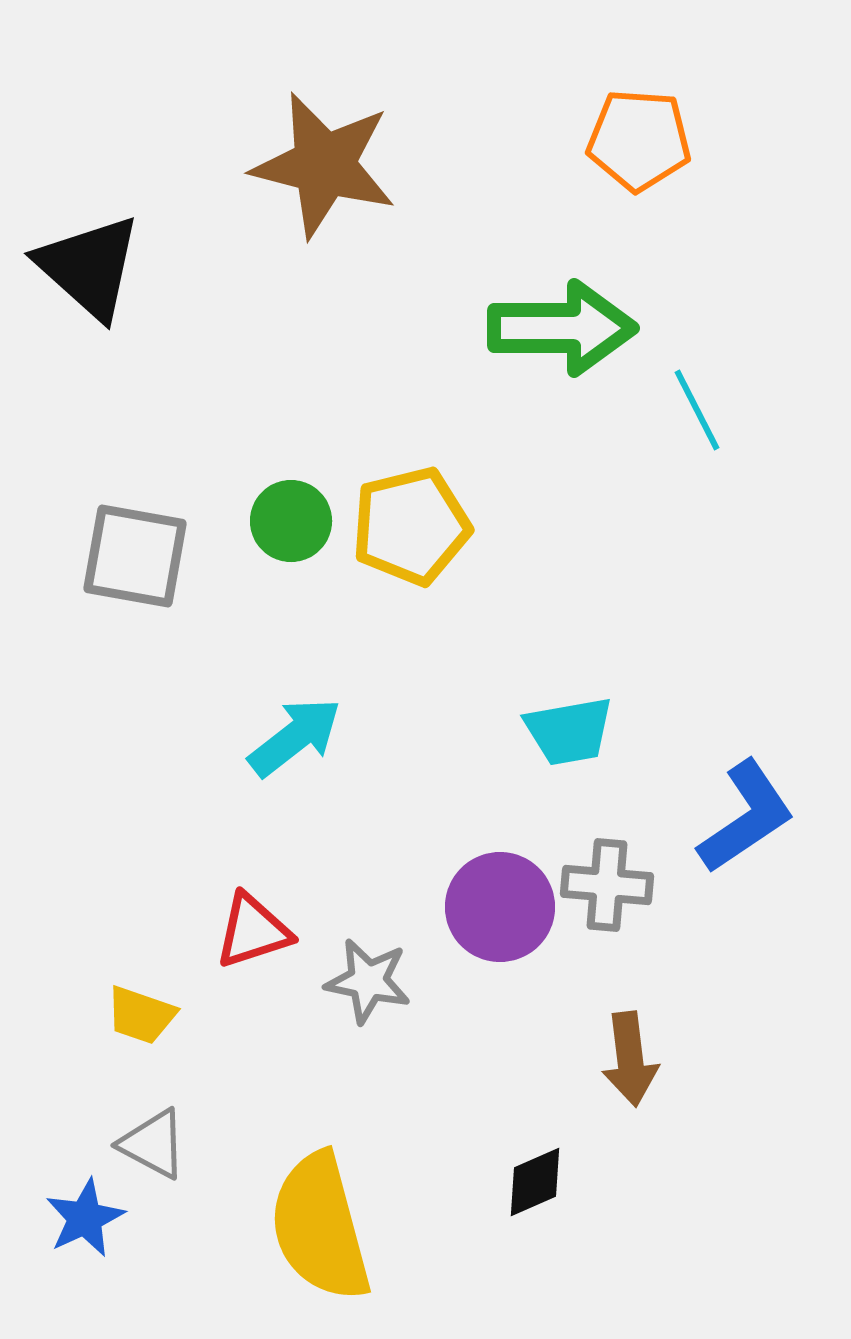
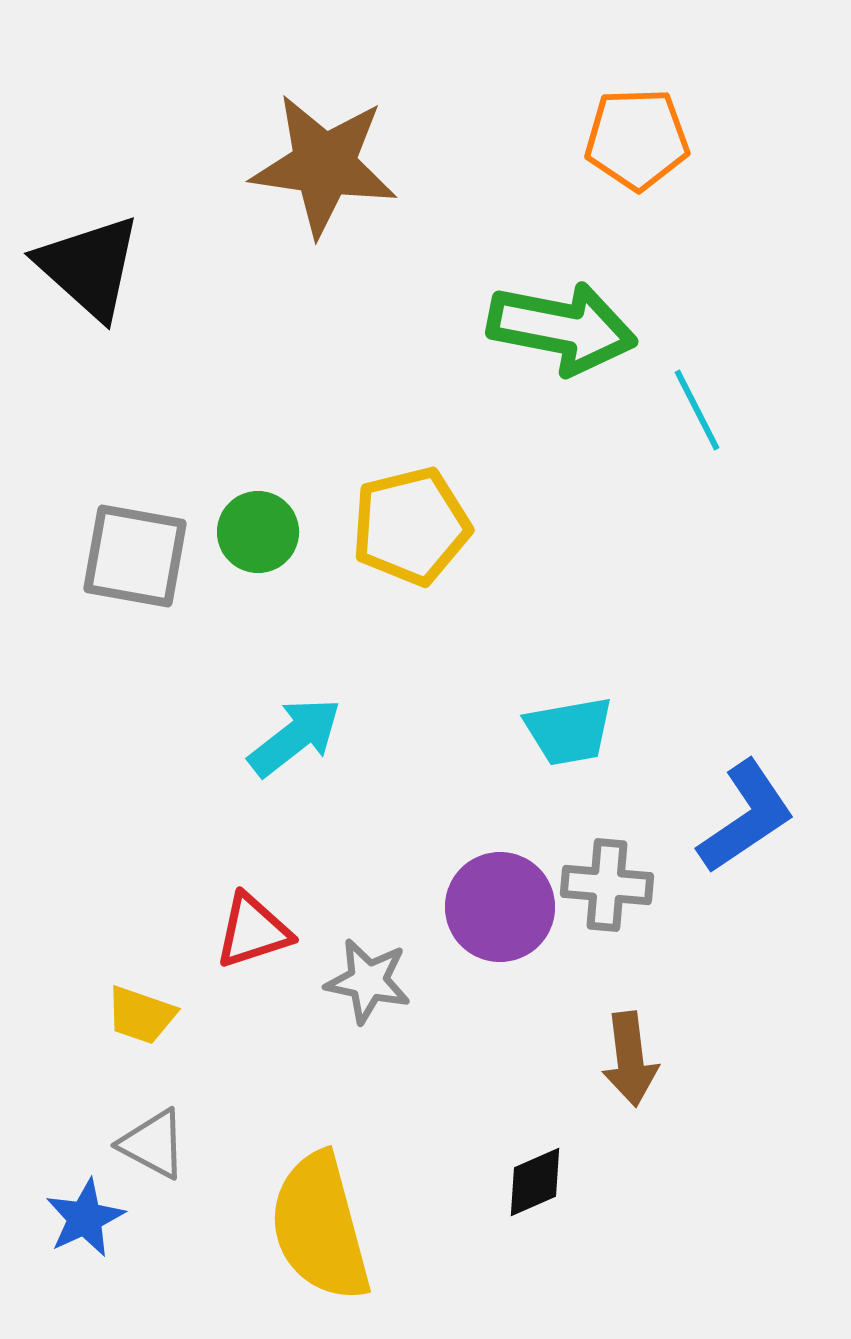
orange pentagon: moved 2 px left, 1 px up; rotated 6 degrees counterclockwise
brown star: rotated 6 degrees counterclockwise
green arrow: rotated 11 degrees clockwise
green circle: moved 33 px left, 11 px down
